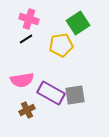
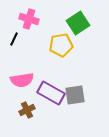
black line: moved 12 px left; rotated 32 degrees counterclockwise
